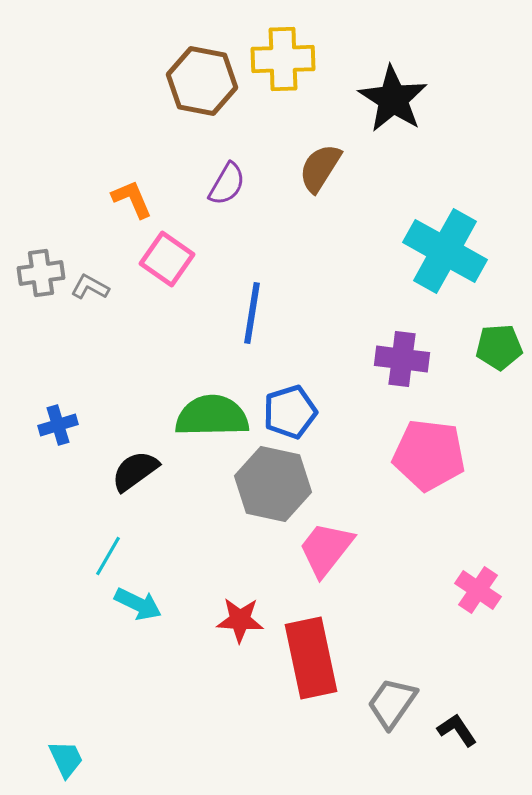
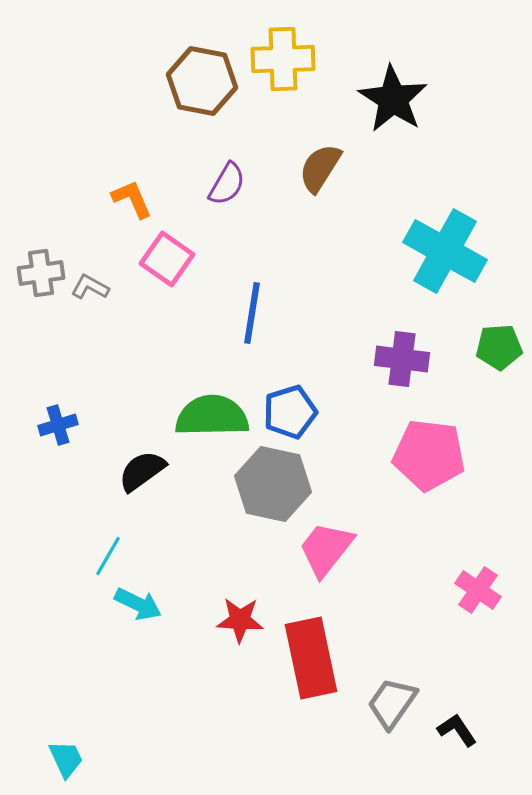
black semicircle: moved 7 px right
